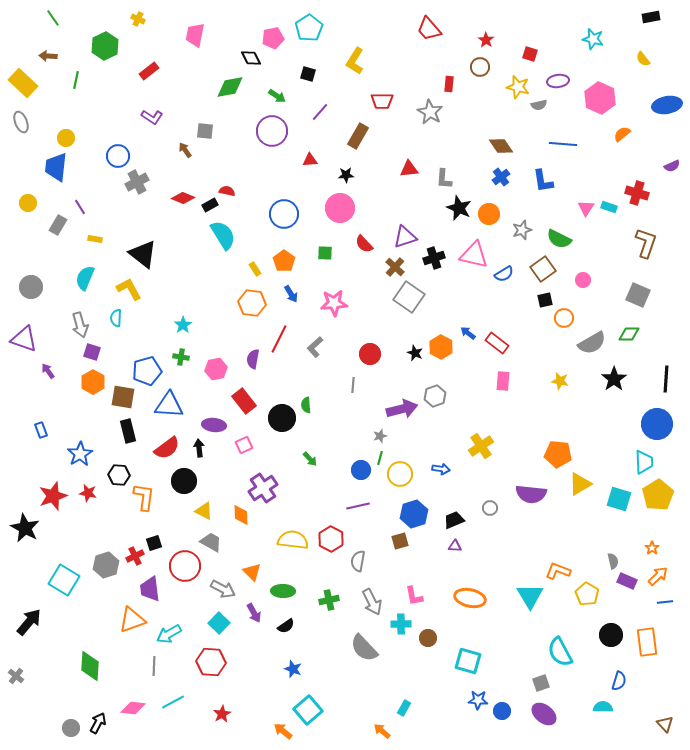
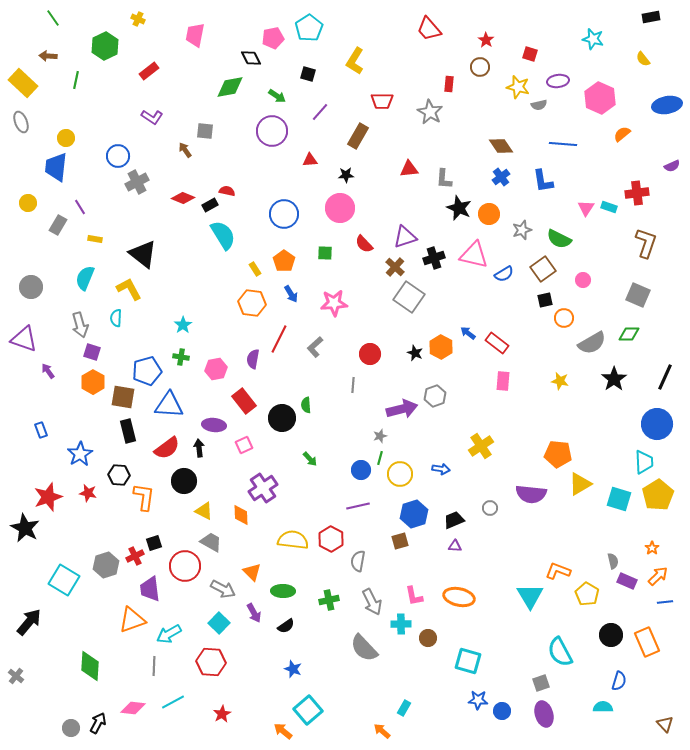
red cross at (637, 193): rotated 25 degrees counterclockwise
black line at (666, 379): moved 1 px left, 2 px up; rotated 20 degrees clockwise
red star at (53, 496): moved 5 px left, 1 px down
orange ellipse at (470, 598): moved 11 px left, 1 px up
orange rectangle at (647, 642): rotated 16 degrees counterclockwise
purple ellipse at (544, 714): rotated 35 degrees clockwise
